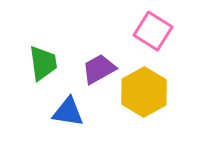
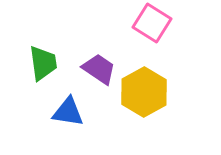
pink square: moved 1 px left, 8 px up
purple trapezoid: rotated 63 degrees clockwise
